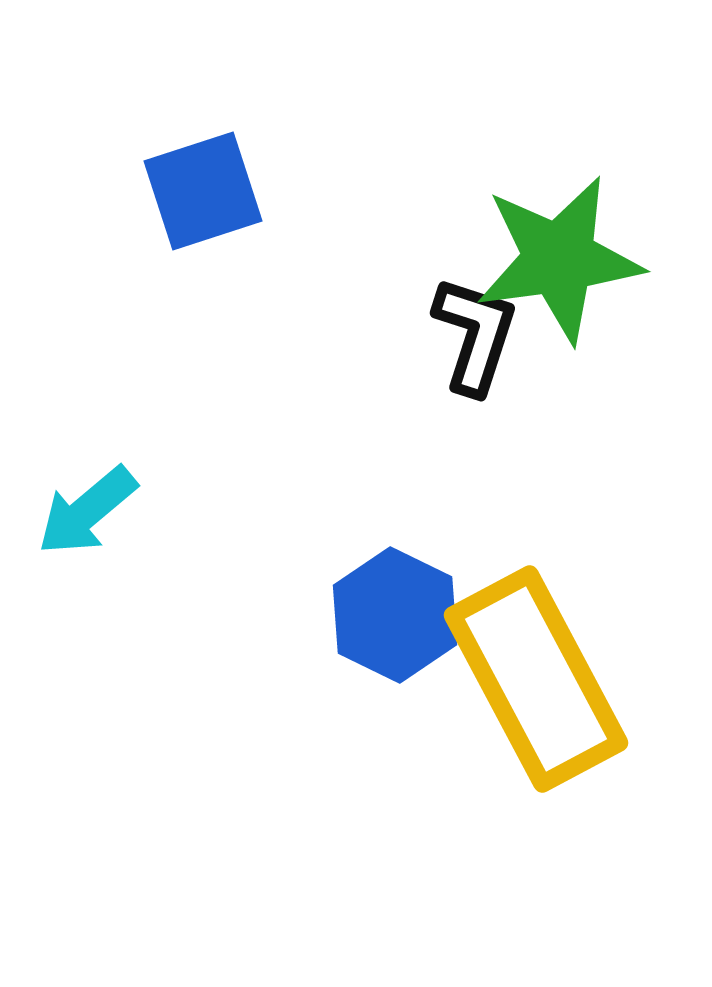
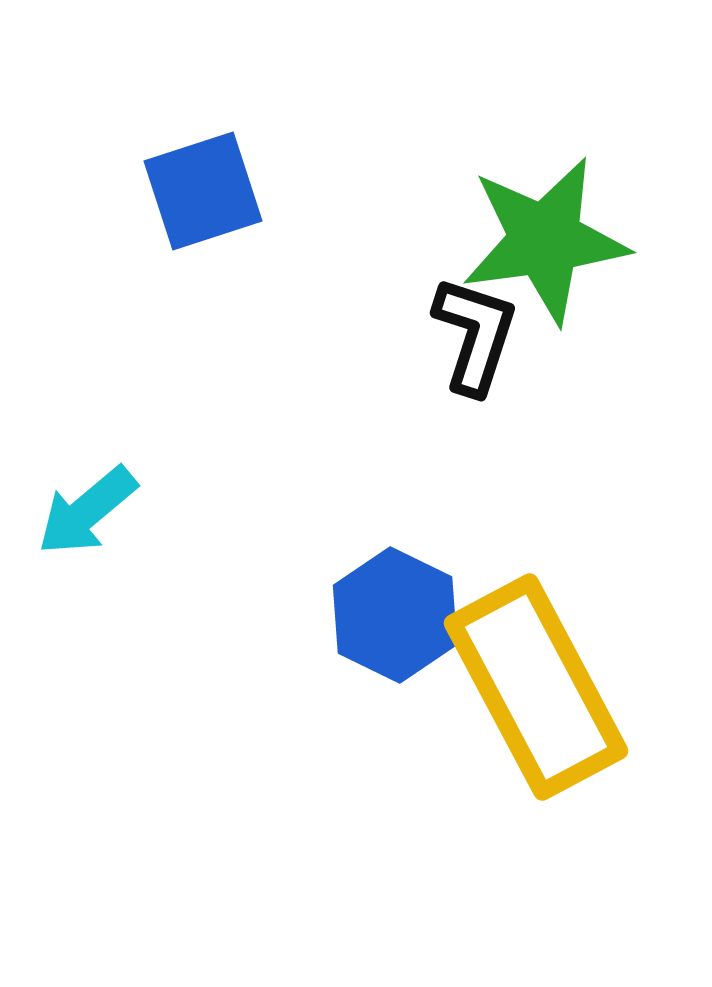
green star: moved 14 px left, 19 px up
yellow rectangle: moved 8 px down
